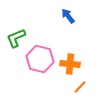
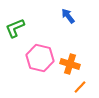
green L-shape: moved 1 px left, 10 px up
pink hexagon: moved 1 px up
orange cross: rotated 12 degrees clockwise
